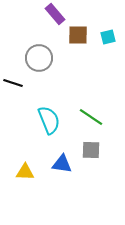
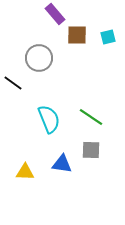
brown square: moved 1 px left
black line: rotated 18 degrees clockwise
cyan semicircle: moved 1 px up
